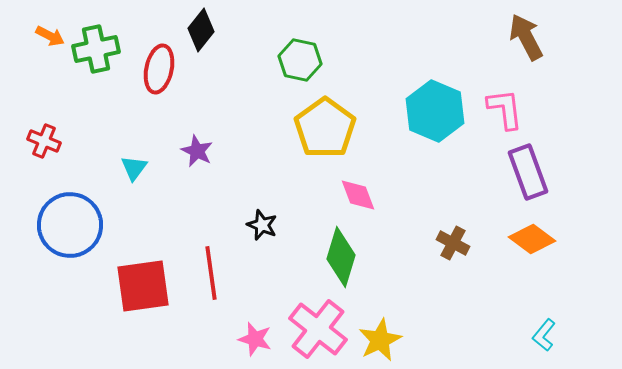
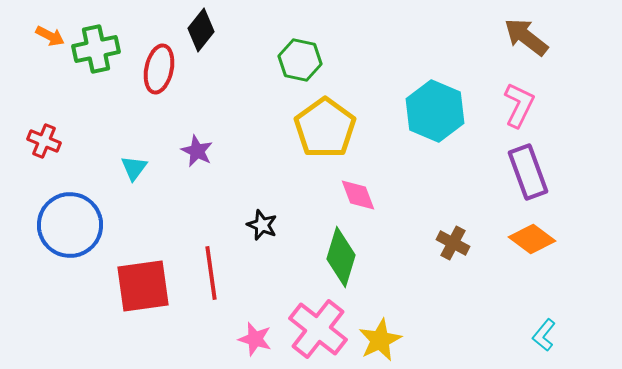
brown arrow: rotated 24 degrees counterclockwise
pink L-shape: moved 14 px right, 4 px up; rotated 33 degrees clockwise
